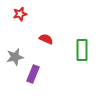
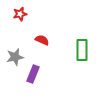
red semicircle: moved 4 px left, 1 px down
